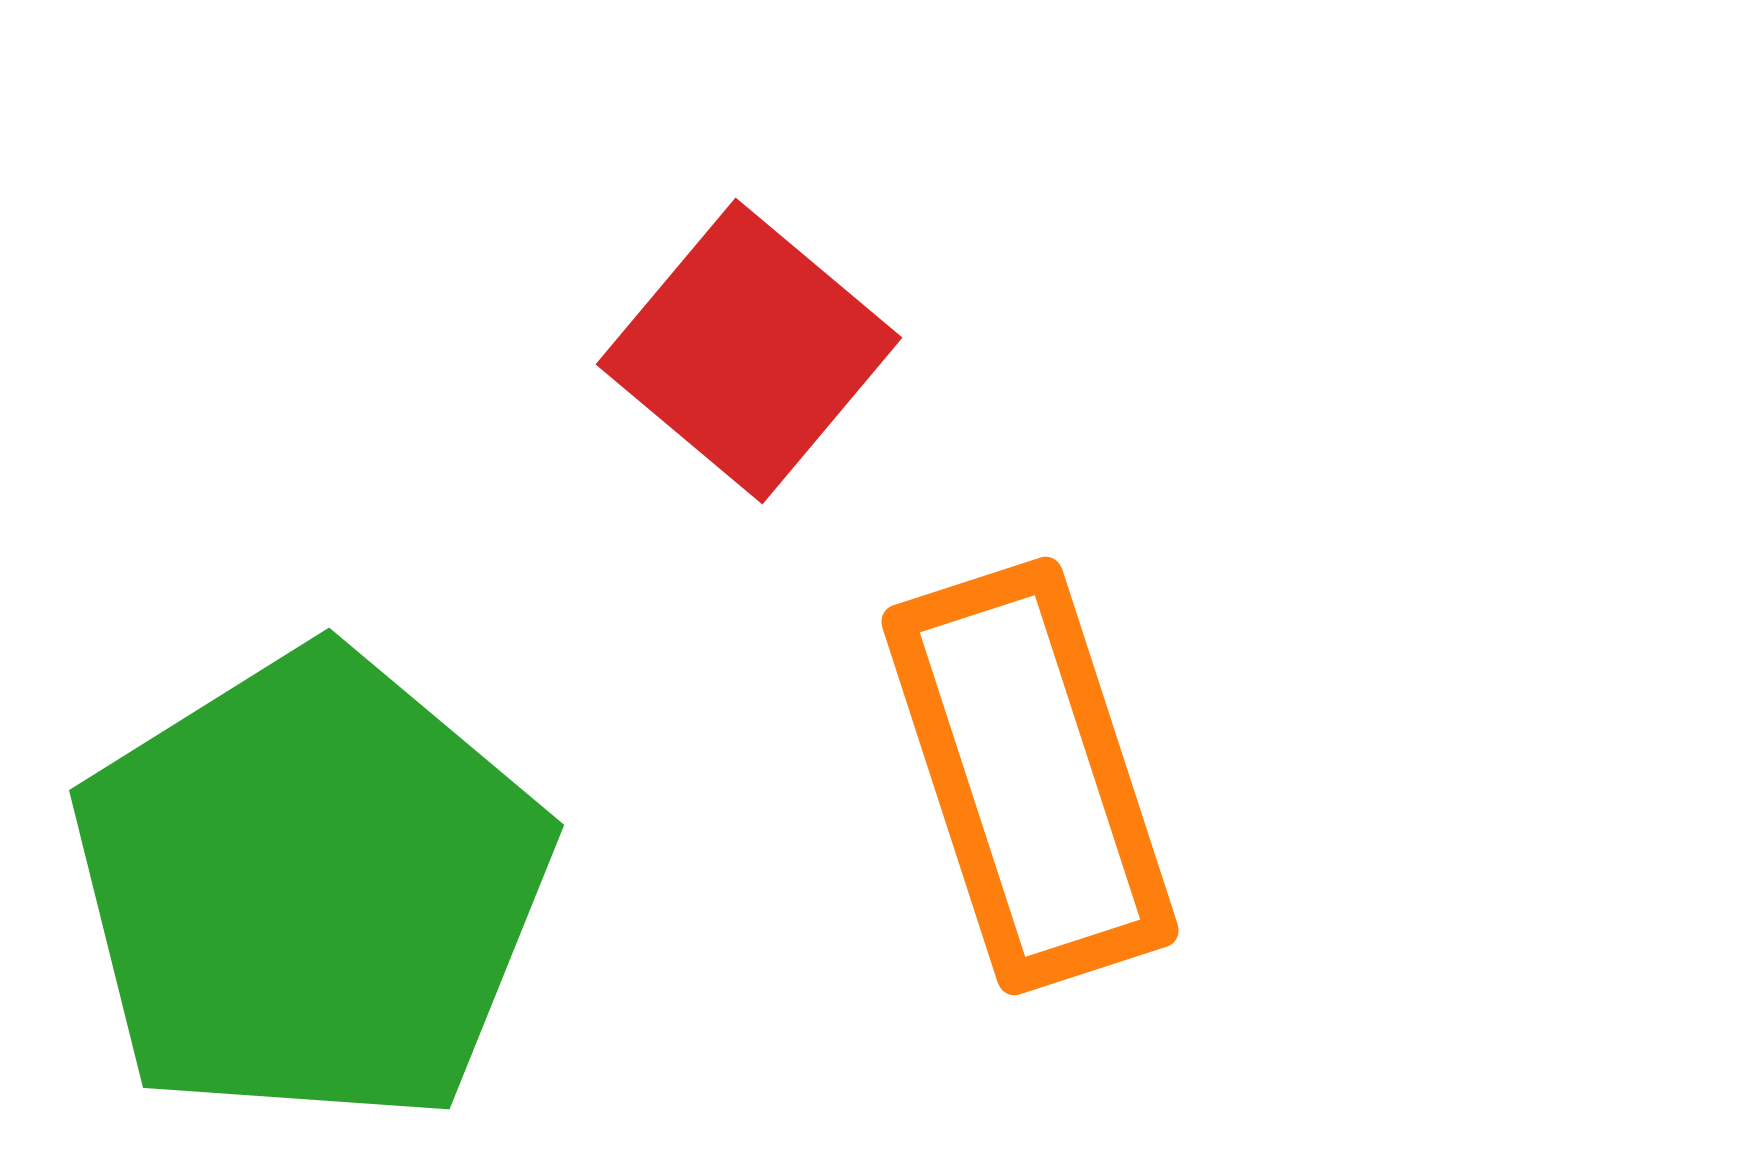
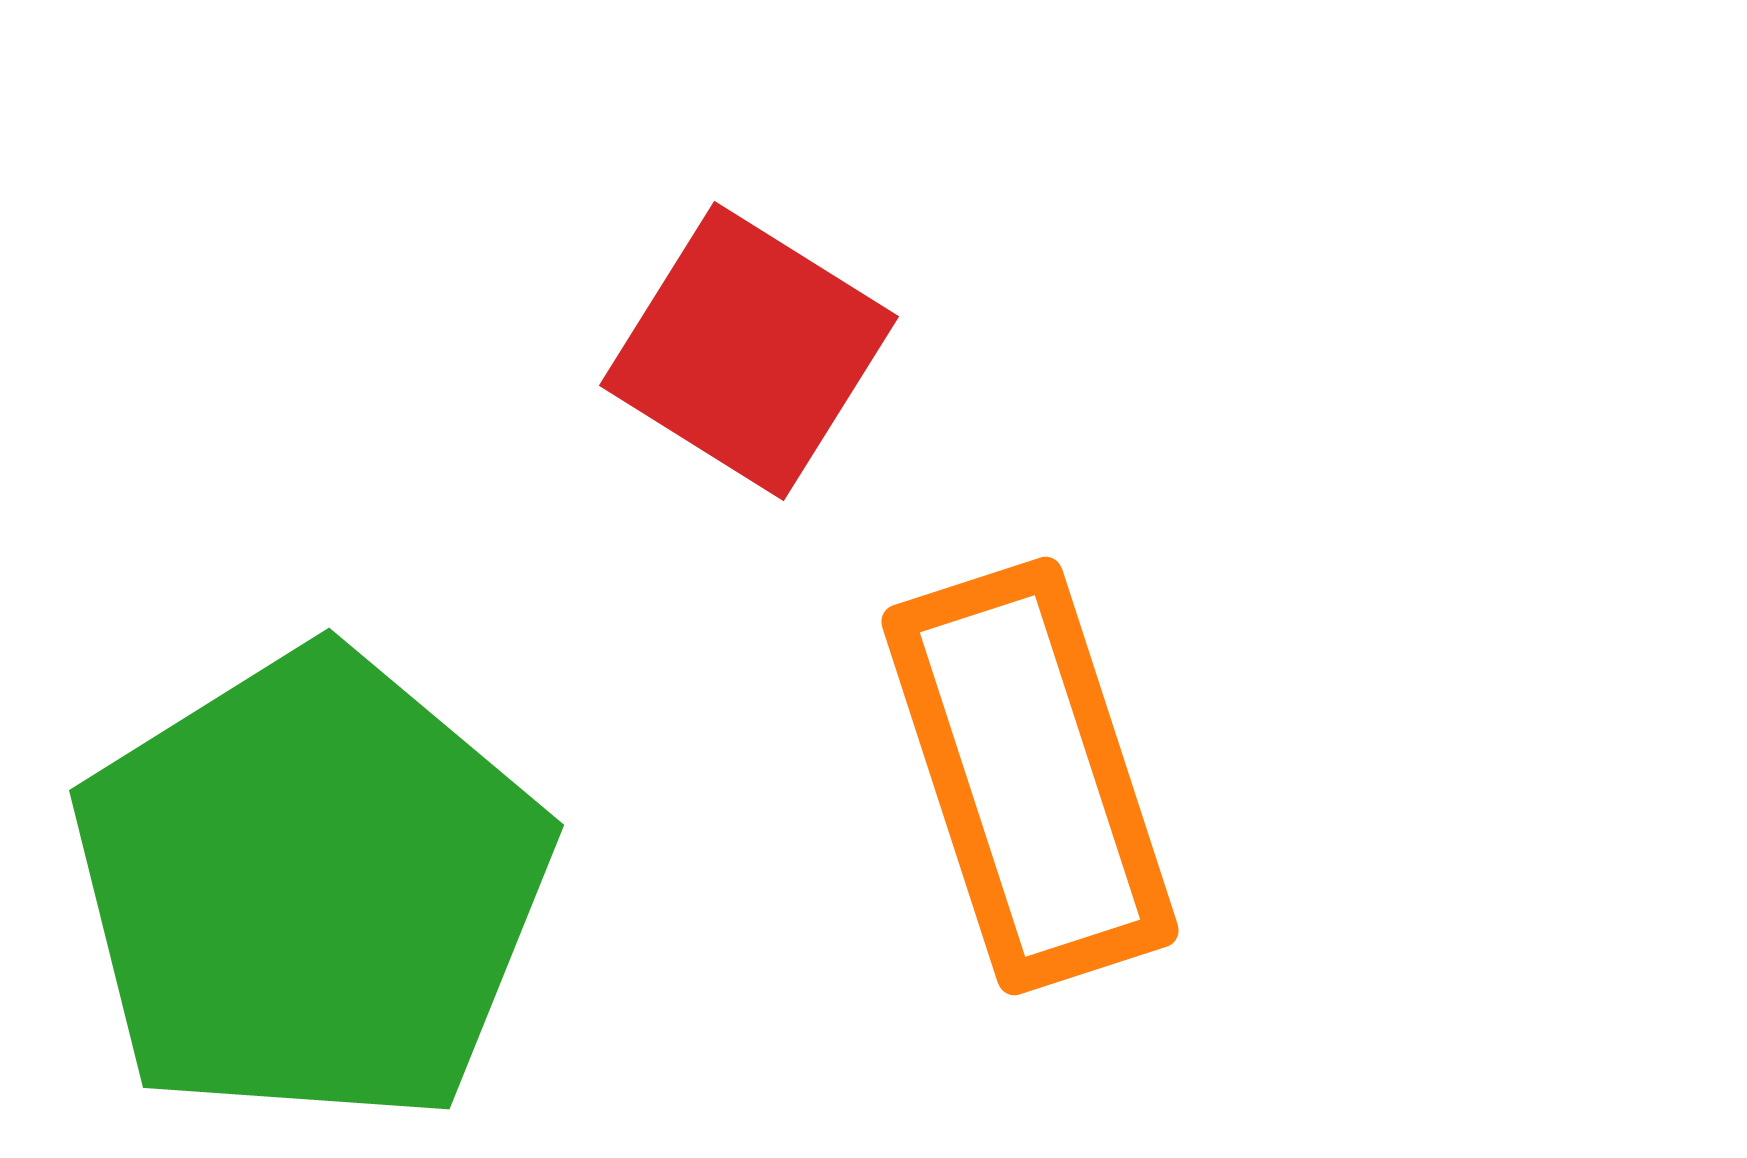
red square: rotated 8 degrees counterclockwise
